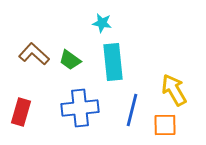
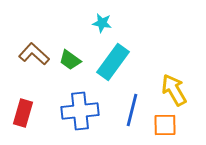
cyan rectangle: rotated 42 degrees clockwise
blue cross: moved 3 px down
red rectangle: moved 2 px right, 1 px down
